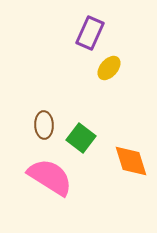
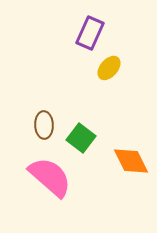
orange diamond: rotated 9 degrees counterclockwise
pink semicircle: rotated 9 degrees clockwise
